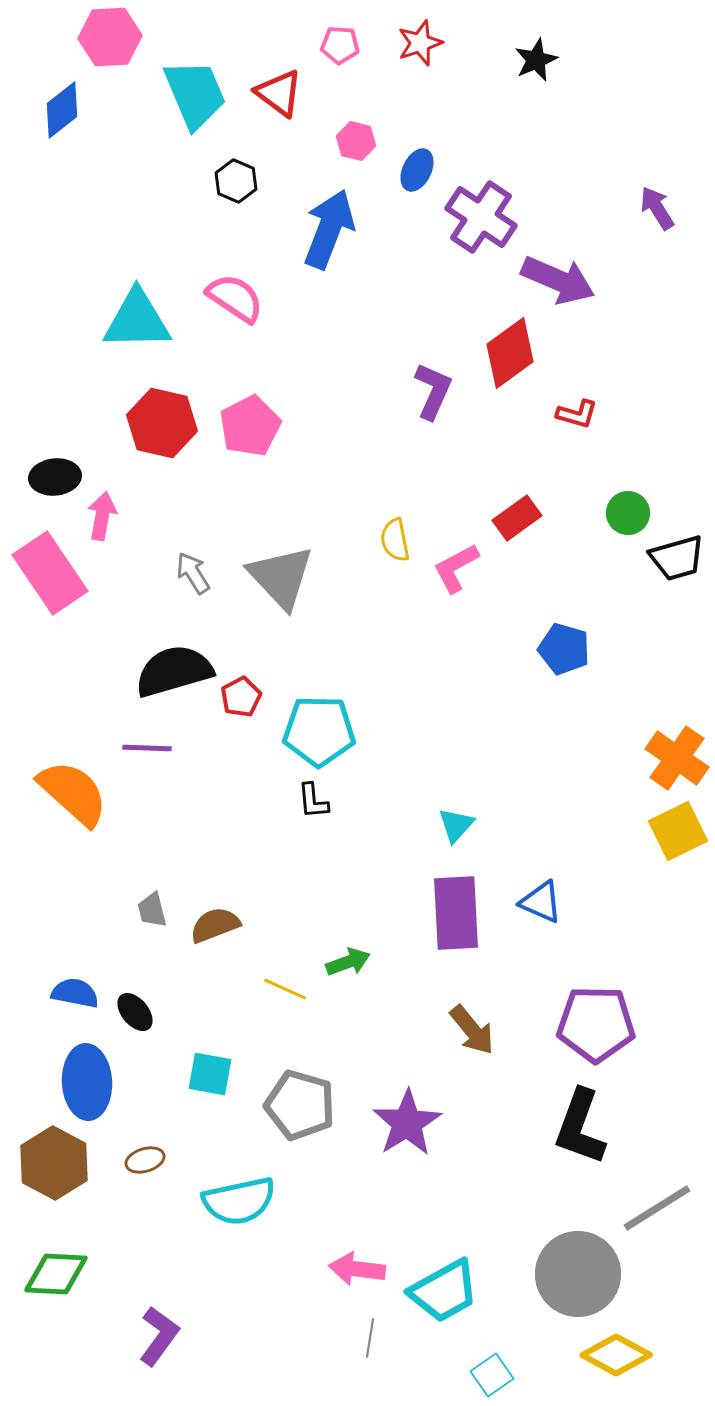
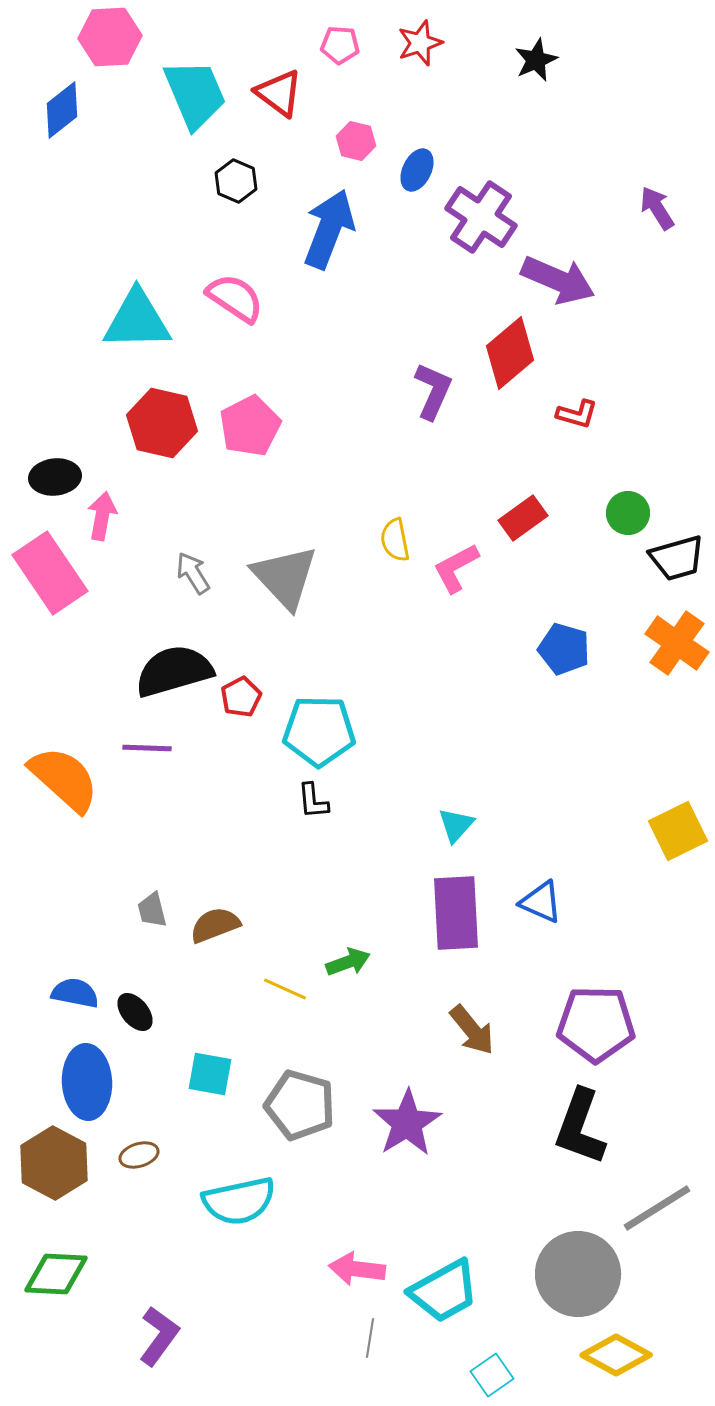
red diamond at (510, 353): rotated 4 degrees counterclockwise
red rectangle at (517, 518): moved 6 px right
gray triangle at (281, 577): moved 4 px right
orange cross at (677, 758): moved 115 px up
orange semicircle at (73, 793): moved 9 px left, 14 px up
brown ellipse at (145, 1160): moved 6 px left, 5 px up
